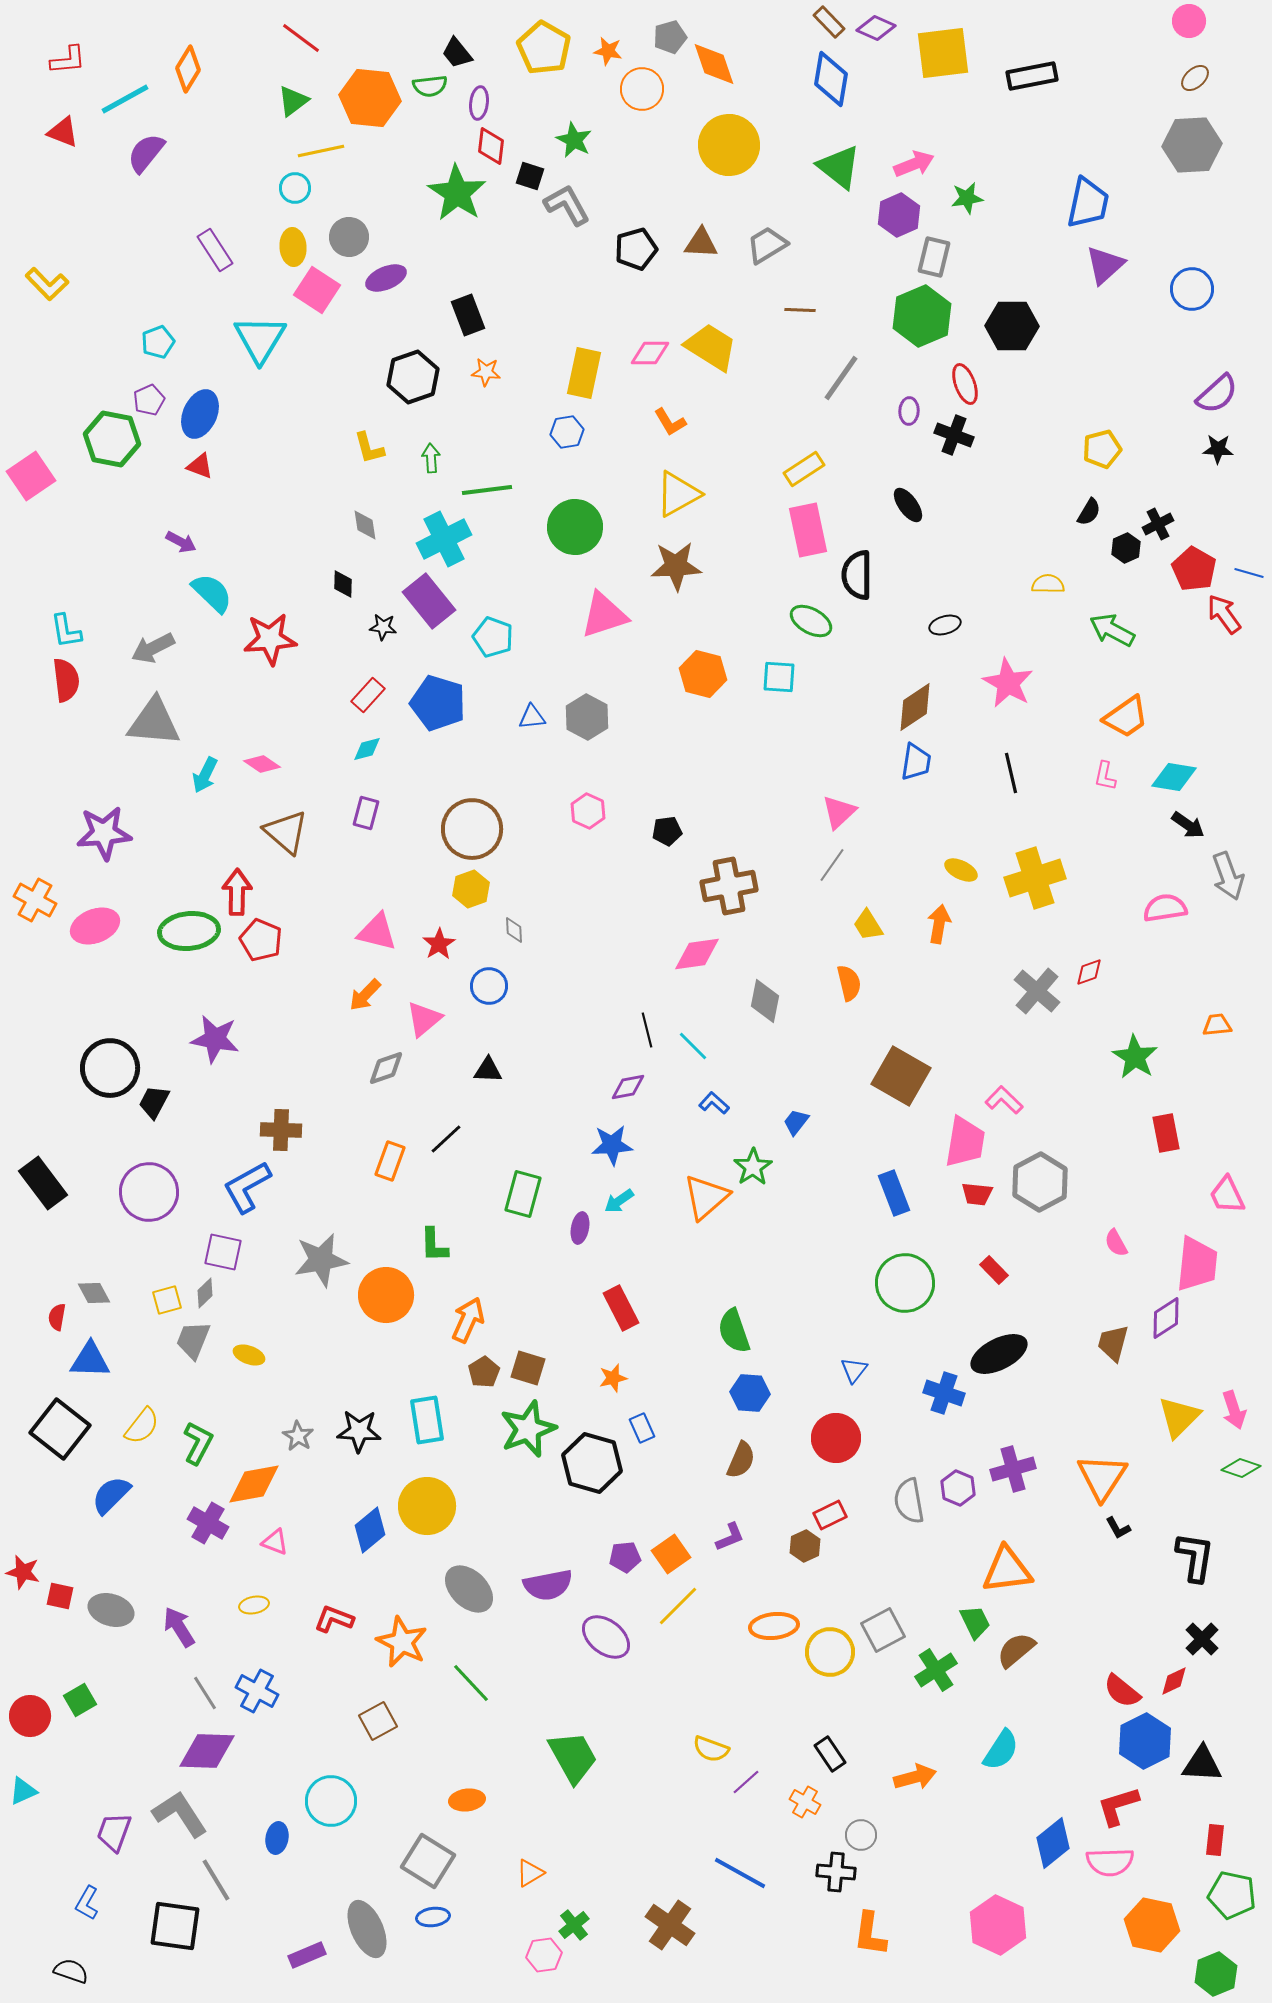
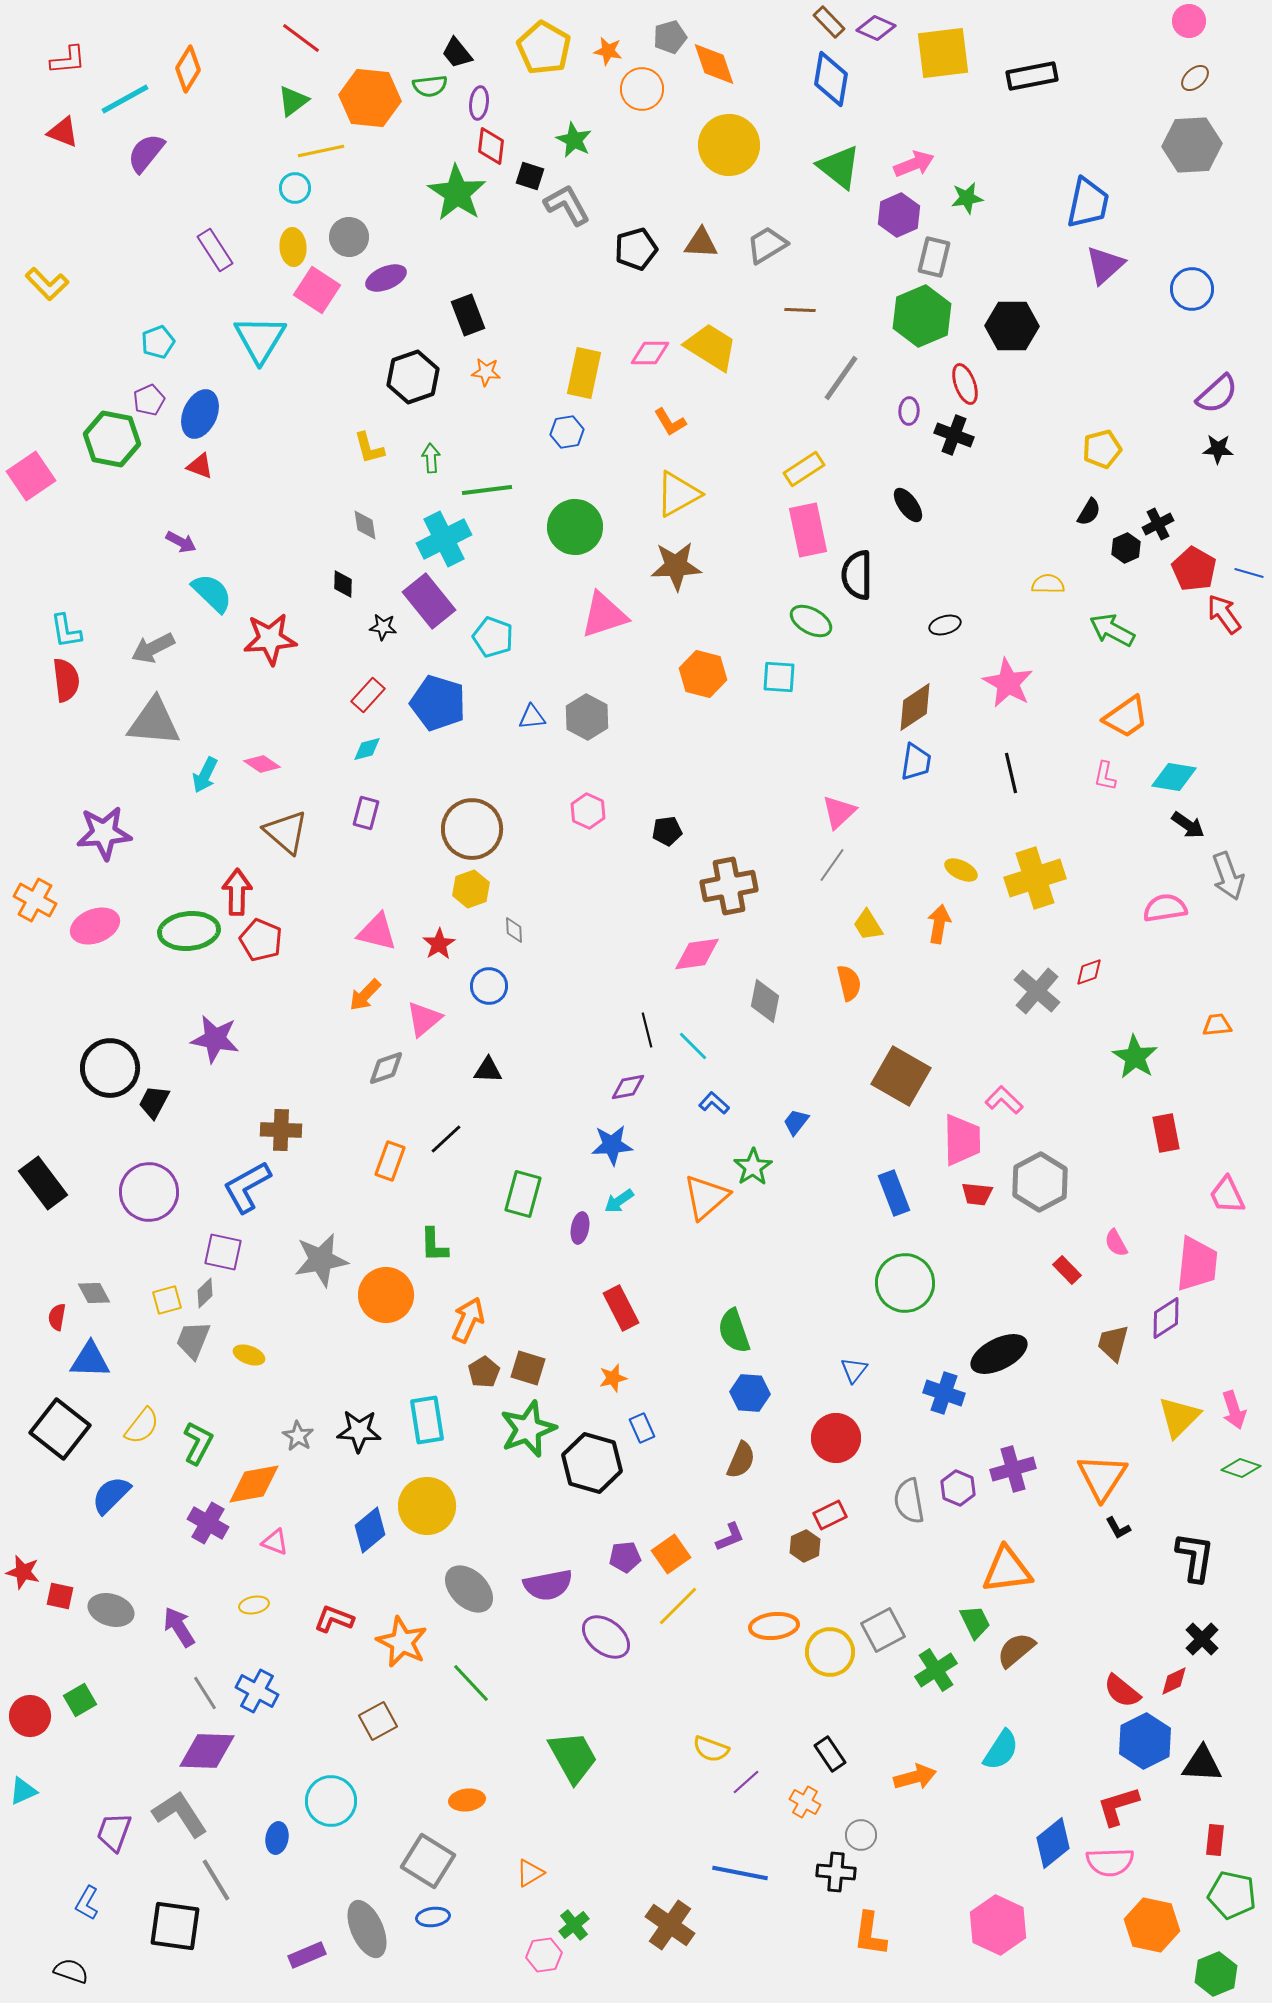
pink trapezoid at (965, 1142): moved 3 px left, 2 px up; rotated 10 degrees counterclockwise
red rectangle at (994, 1270): moved 73 px right
blue line at (740, 1873): rotated 18 degrees counterclockwise
